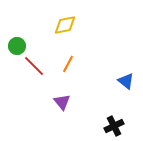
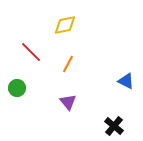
green circle: moved 42 px down
red line: moved 3 px left, 14 px up
blue triangle: rotated 12 degrees counterclockwise
purple triangle: moved 6 px right
black cross: rotated 24 degrees counterclockwise
